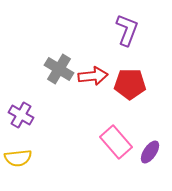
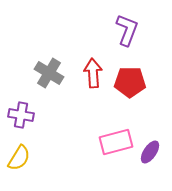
gray cross: moved 10 px left, 4 px down
red arrow: moved 3 px up; rotated 88 degrees counterclockwise
red pentagon: moved 2 px up
purple cross: rotated 20 degrees counterclockwise
pink rectangle: rotated 64 degrees counterclockwise
yellow semicircle: moved 1 px right; rotated 52 degrees counterclockwise
